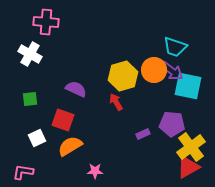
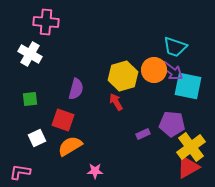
purple semicircle: rotated 80 degrees clockwise
pink L-shape: moved 3 px left
